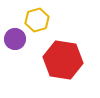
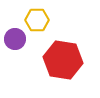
yellow hexagon: rotated 15 degrees clockwise
